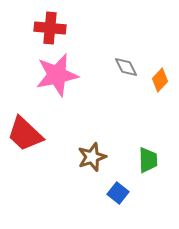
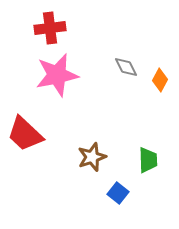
red cross: rotated 12 degrees counterclockwise
orange diamond: rotated 15 degrees counterclockwise
